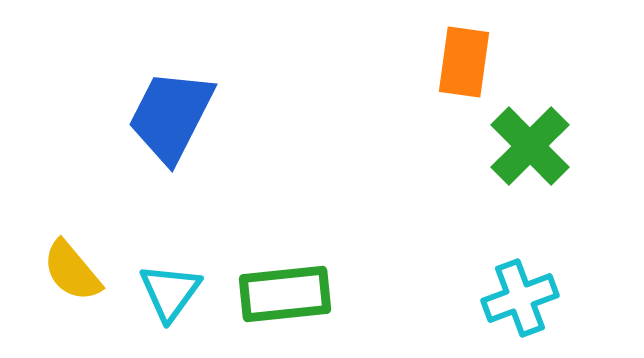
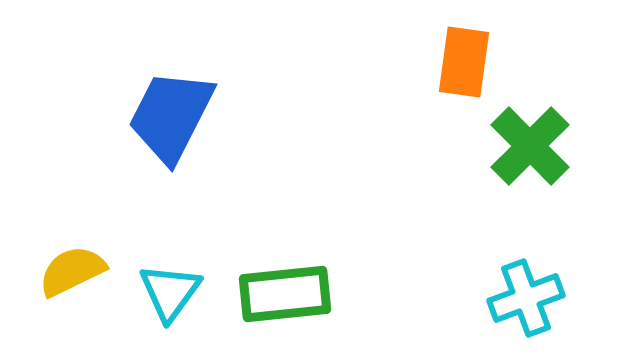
yellow semicircle: rotated 104 degrees clockwise
cyan cross: moved 6 px right
